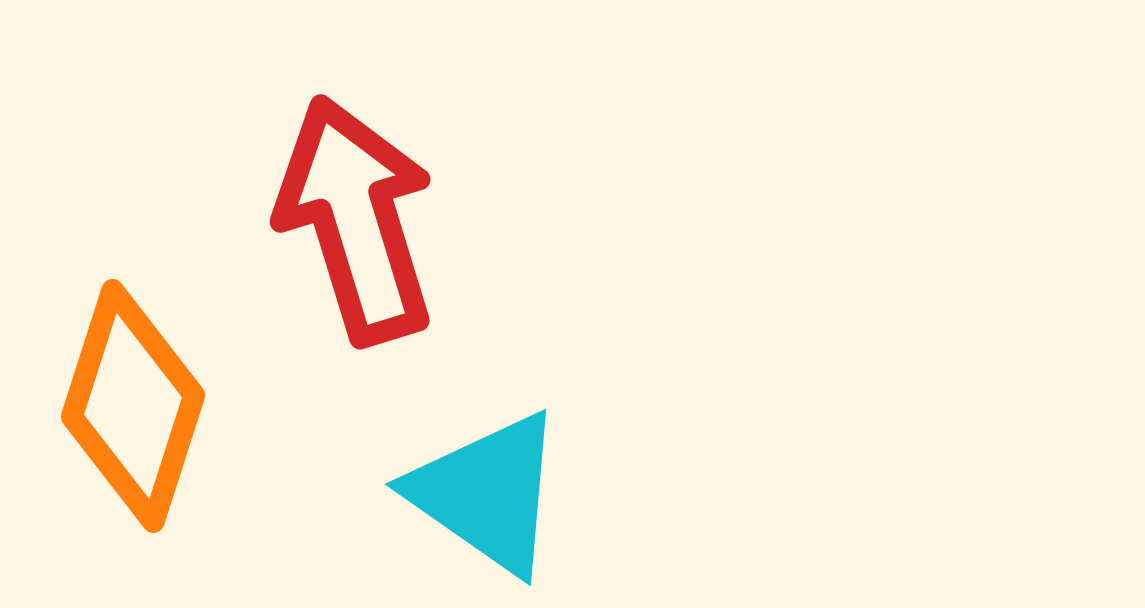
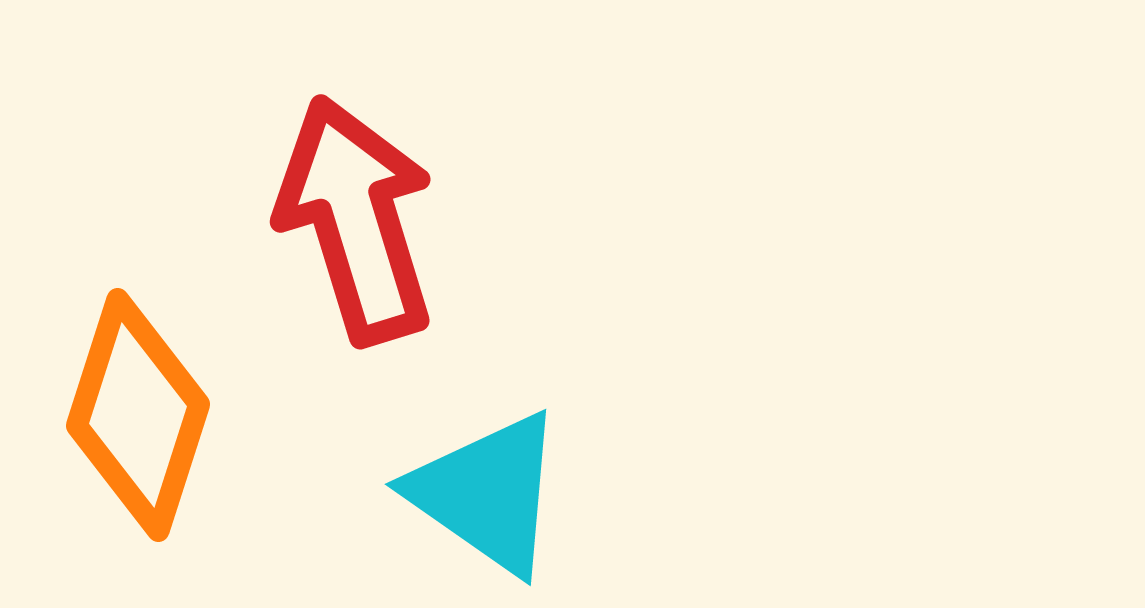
orange diamond: moved 5 px right, 9 px down
